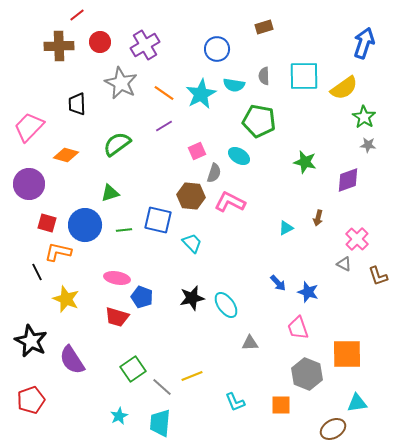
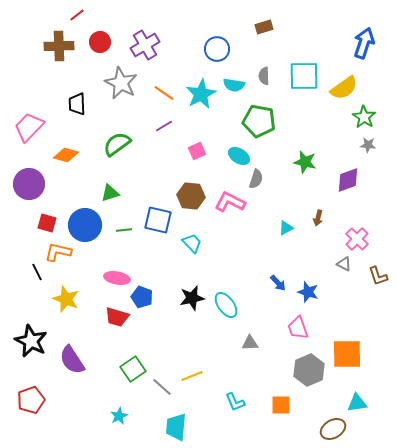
gray semicircle at (214, 173): moved 42 px right, 6 px down
gray hexagon at (307, 374): moved 2 px right, 4 px up; rotated 16 degrees clockwise
cyan trapezoid at (160, 423): moved 16 px right, 4 px down
